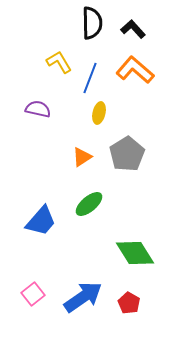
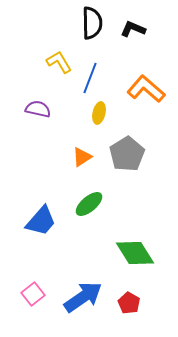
black L-shape: rotated 25 degrees counterclockwise
orange L-shape: moved 11 px right, 19 px down
